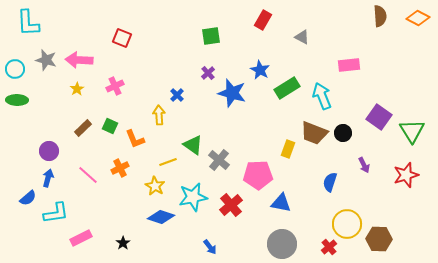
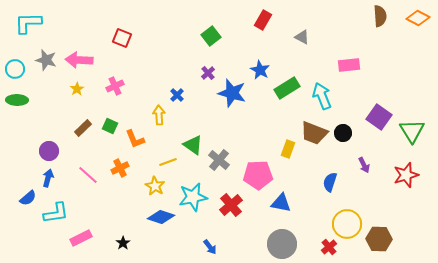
cyan L-shape at (28, 23): rotated 92 degrees clockwise
green square at (211, 36): rotated 30 degrees counterclockwise
